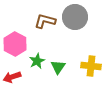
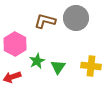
gray circle: moved 1 px right, 1 px down
